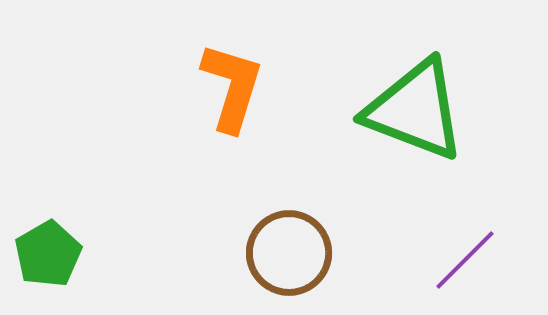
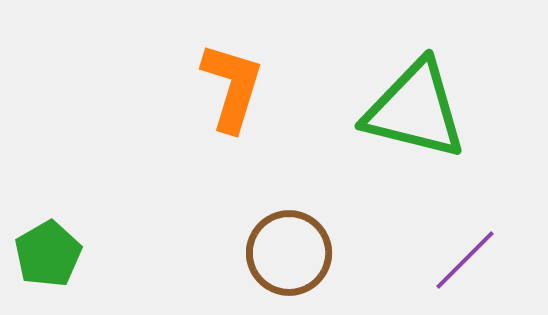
green triangle: rotated 7 degrees counterclockwise
